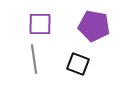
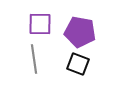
purple pentagon: moved 14 px left, 6 px down
